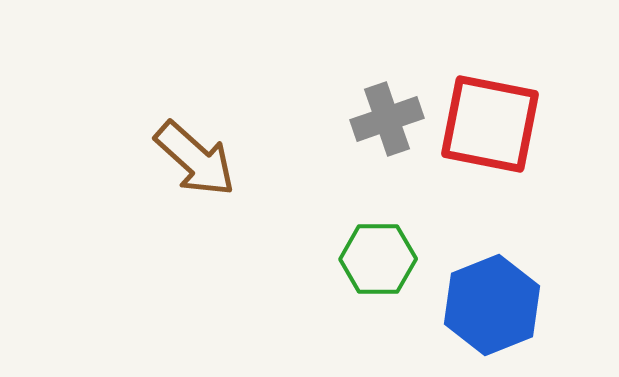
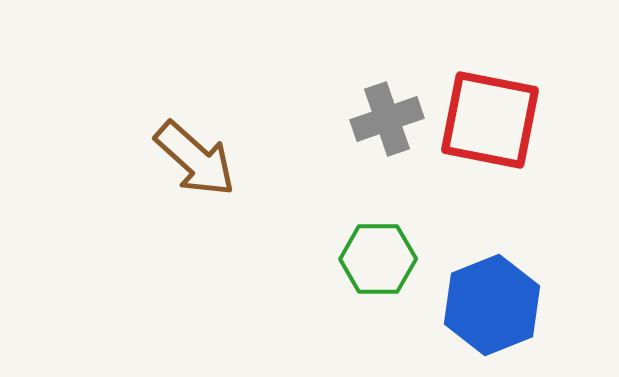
red square: moved 4 px up
